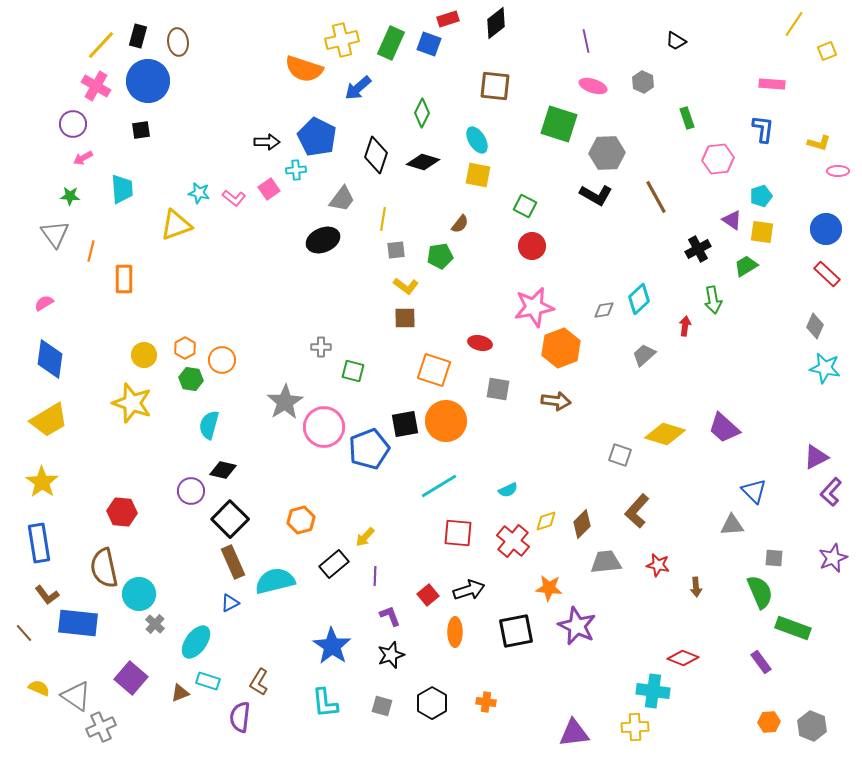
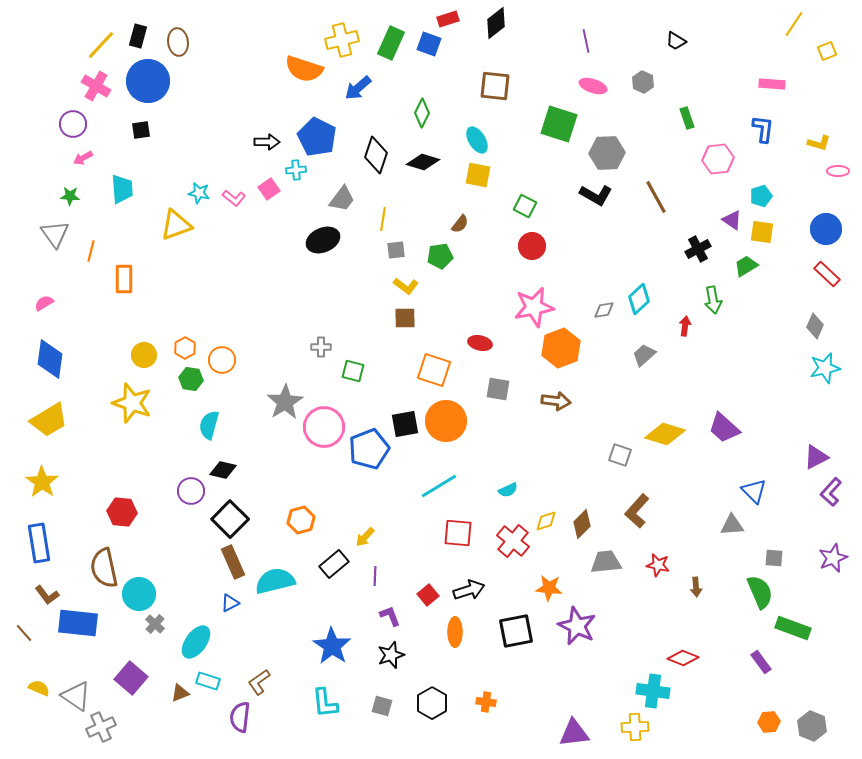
cyan star at (825, 368): rotated 24 degrees counterclockwise
brown L-shape at (259, 682): rotated 24 degrees clockwise
